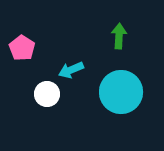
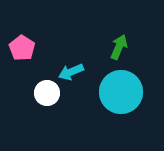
green arrow: moved 11 px down; rotated 20 degrees clockwise
cyan arrow: moved 2 px down
white circle: moved 1 px up
